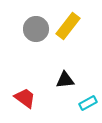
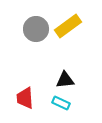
yellow rectangle: rotated 16 degrees clockwise
red trapezoid: rotated 130 degrees counterclockwise
cyan rectangle: moved 27 px left; rotated 54 degrees clockwise
